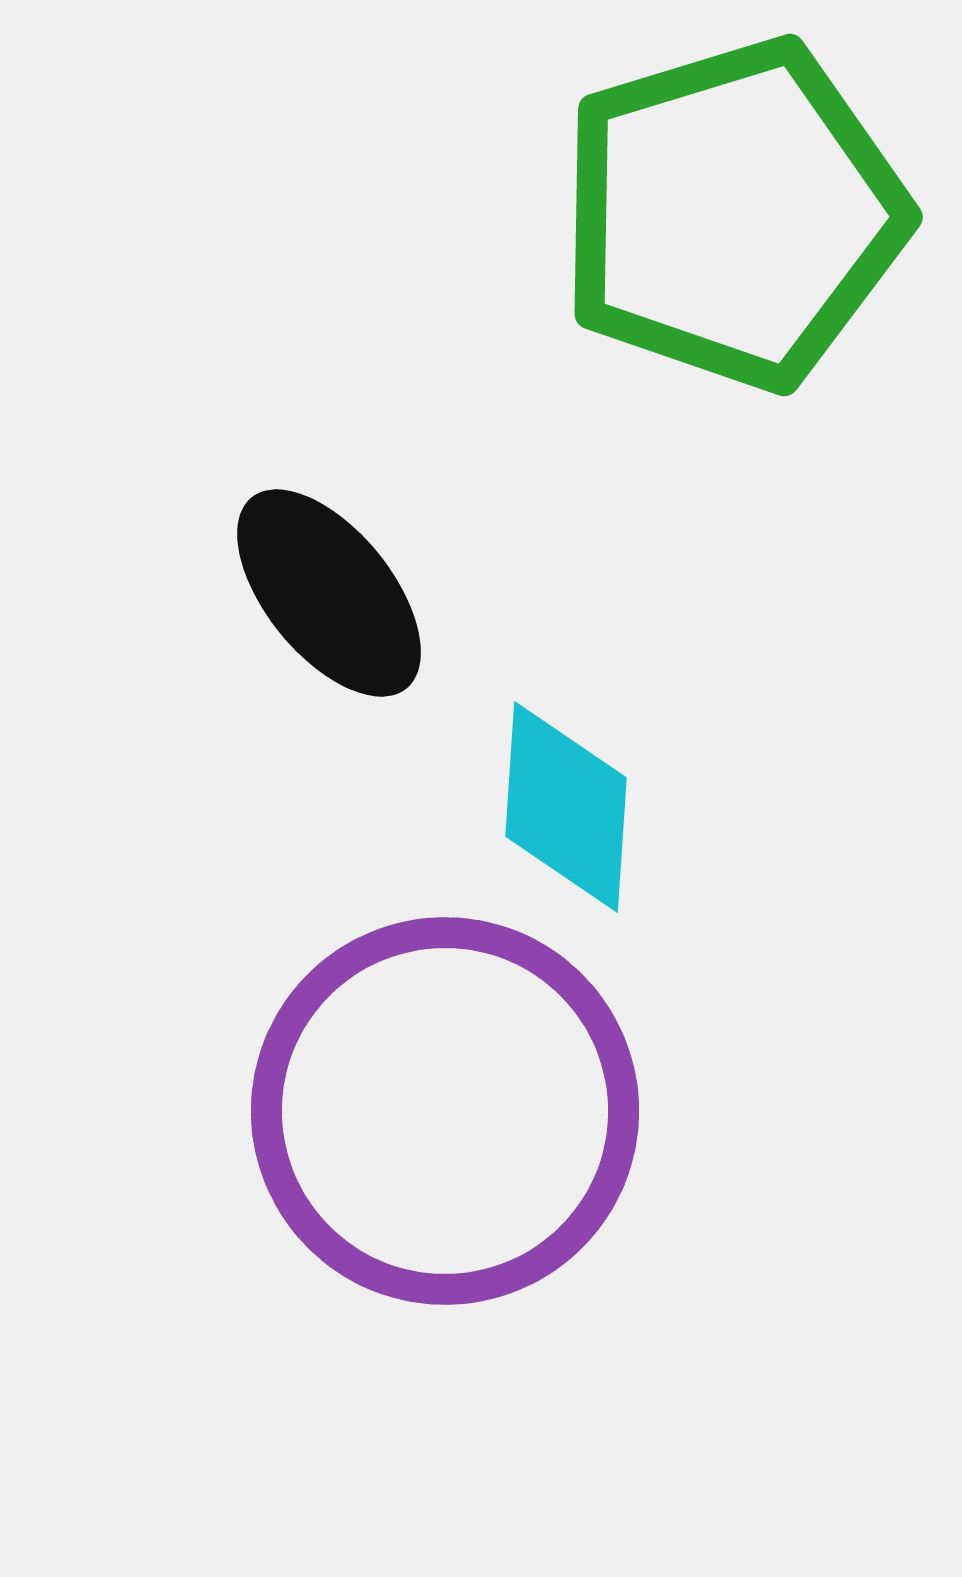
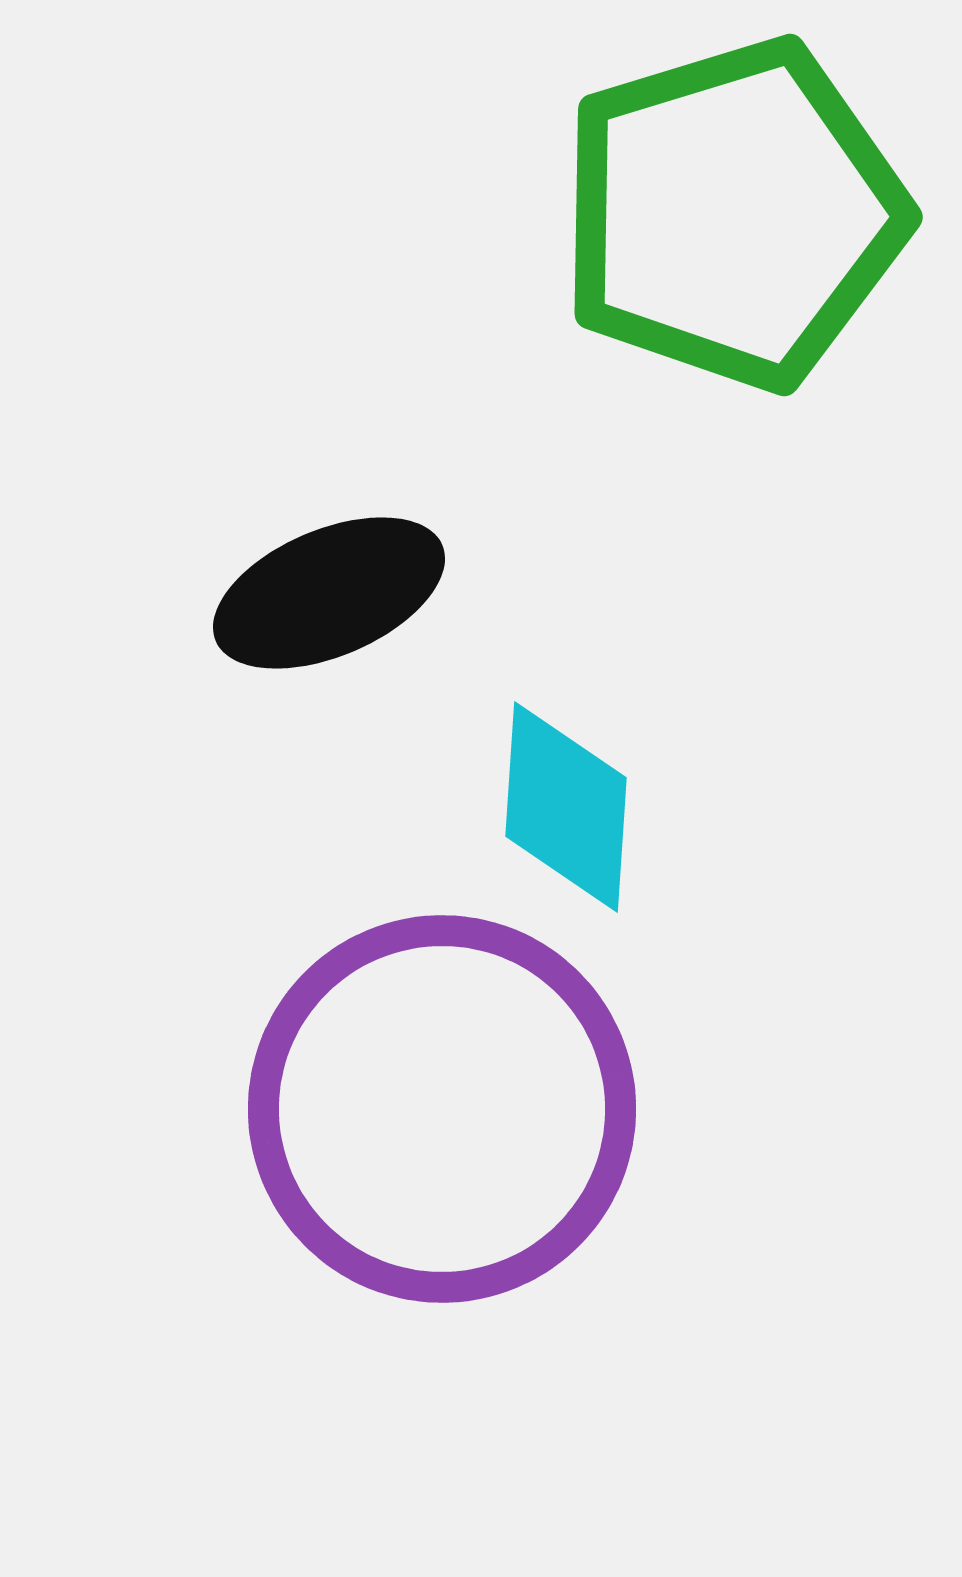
black ellipse: rotated 74 degrees counterclockwise
purple circle: moved 3 px left, 2 px up
